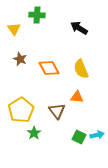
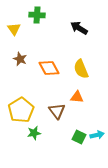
green star: rotated 24 degrees clockwise
